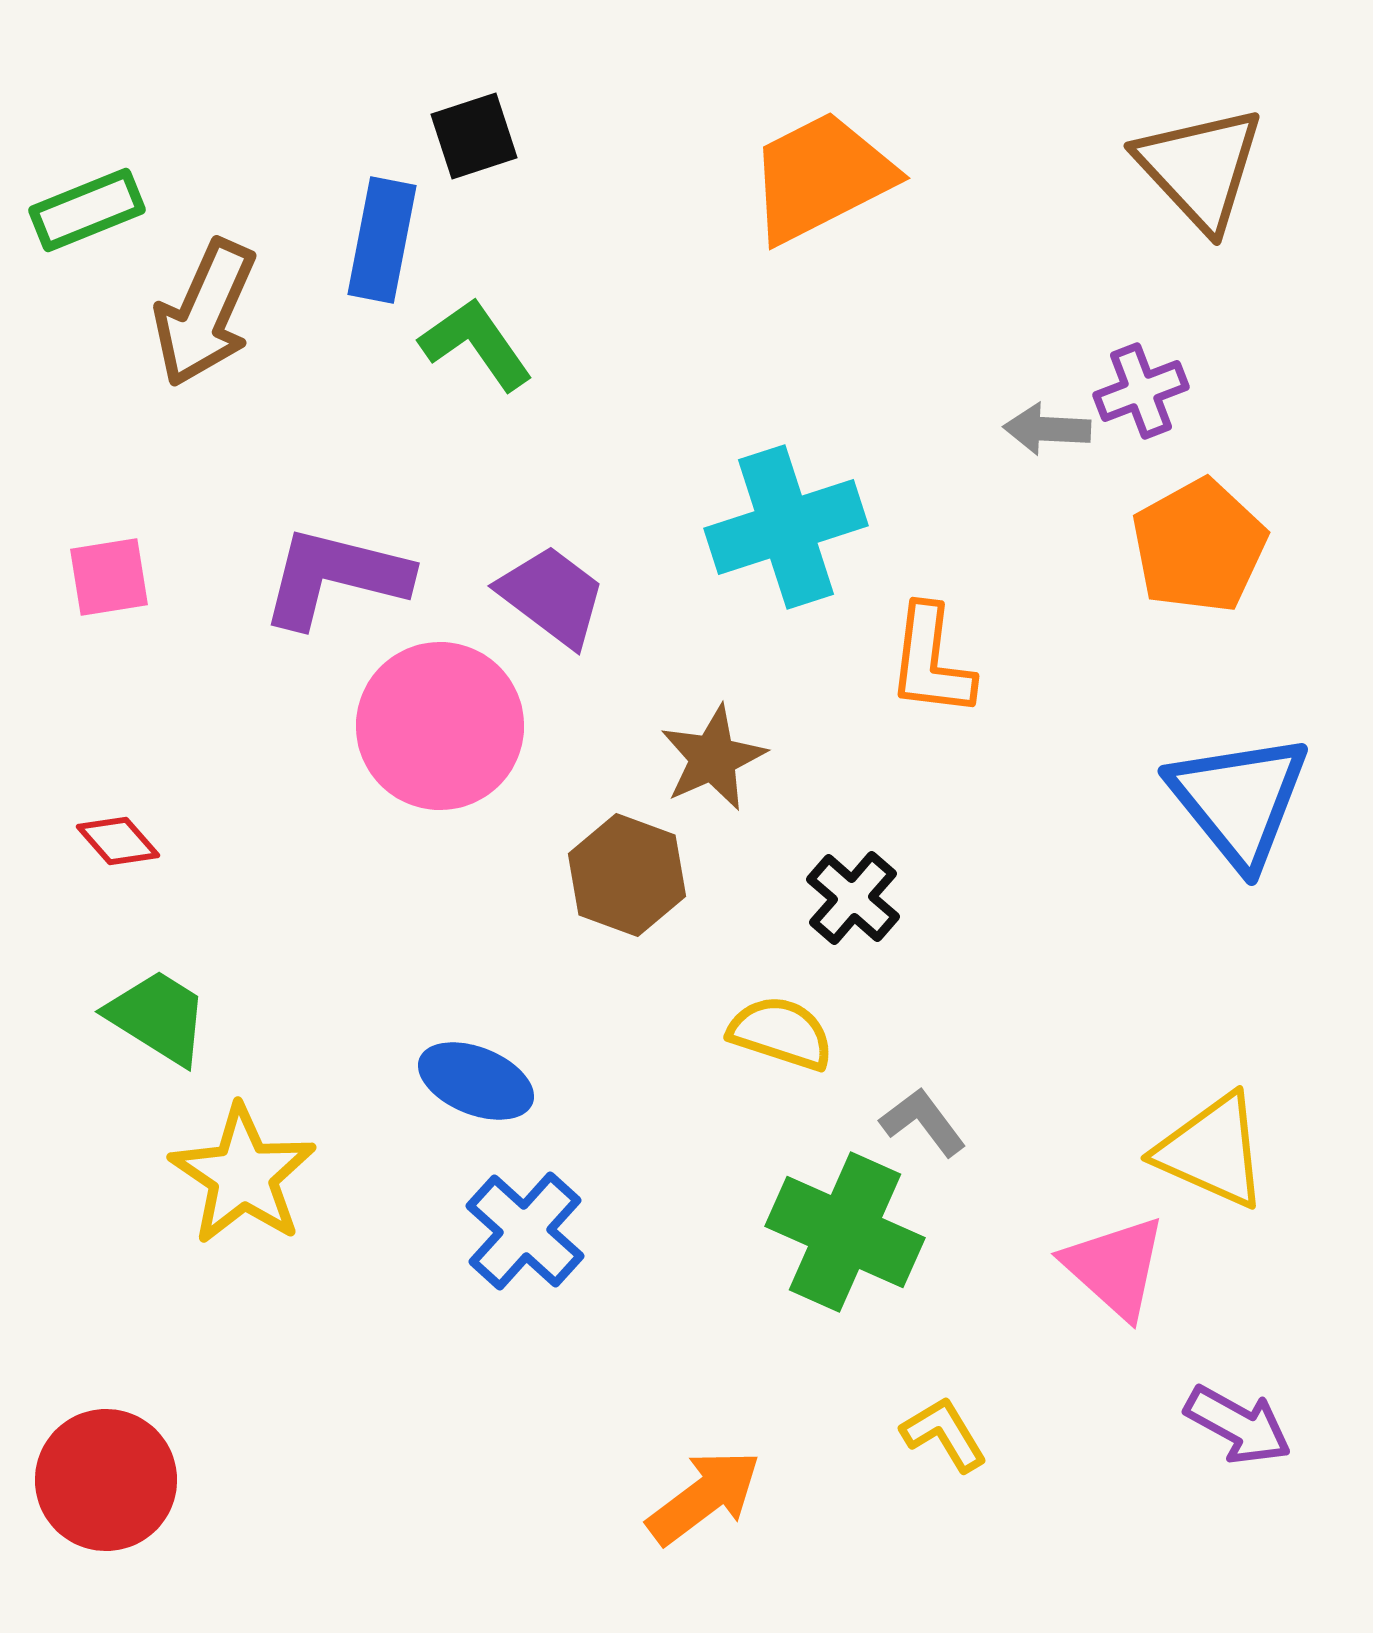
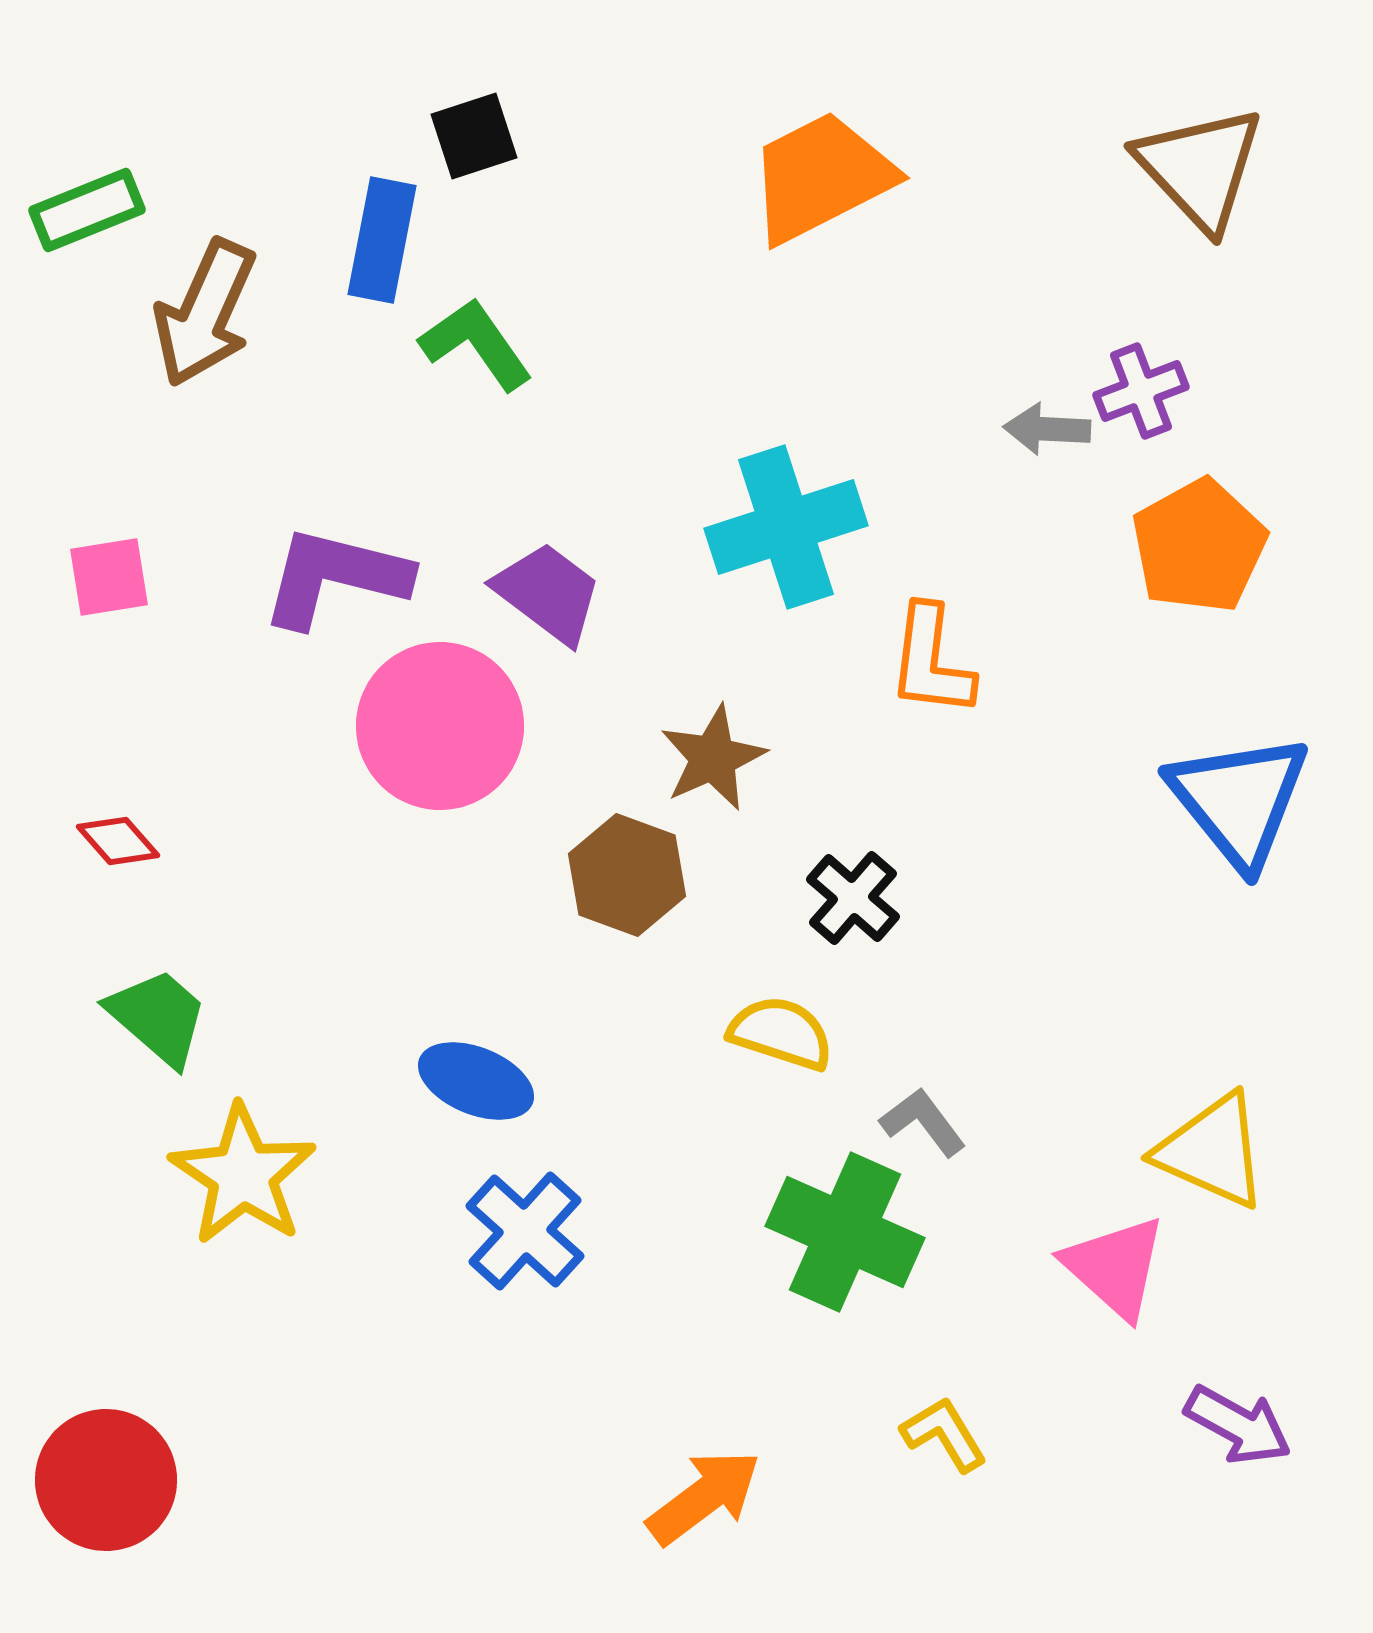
purple trapezoid: moved 4 px left, 3 px up
green trapezoid: rotated 9 degrees clockwise
